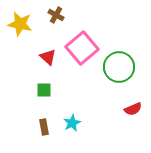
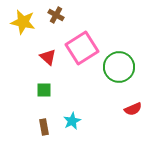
yellow star: moved 3 px right, 2 px up
pink square: rotated 8 degrees clockwise
cyan star: moved 2 px up
